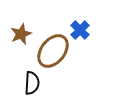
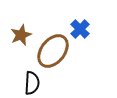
blue cross: moved 1 px up
brown star: moved 1 px down
